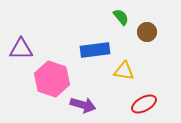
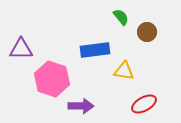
purple arrow: moved 2 px left, 1 px down; rotated 15 degrees counterclockwise
